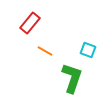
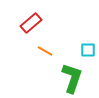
red rectangle: moved 1 px right; rotated 10 degrees clockwise
cyan square: rotated 21 degrees counterclockwise
